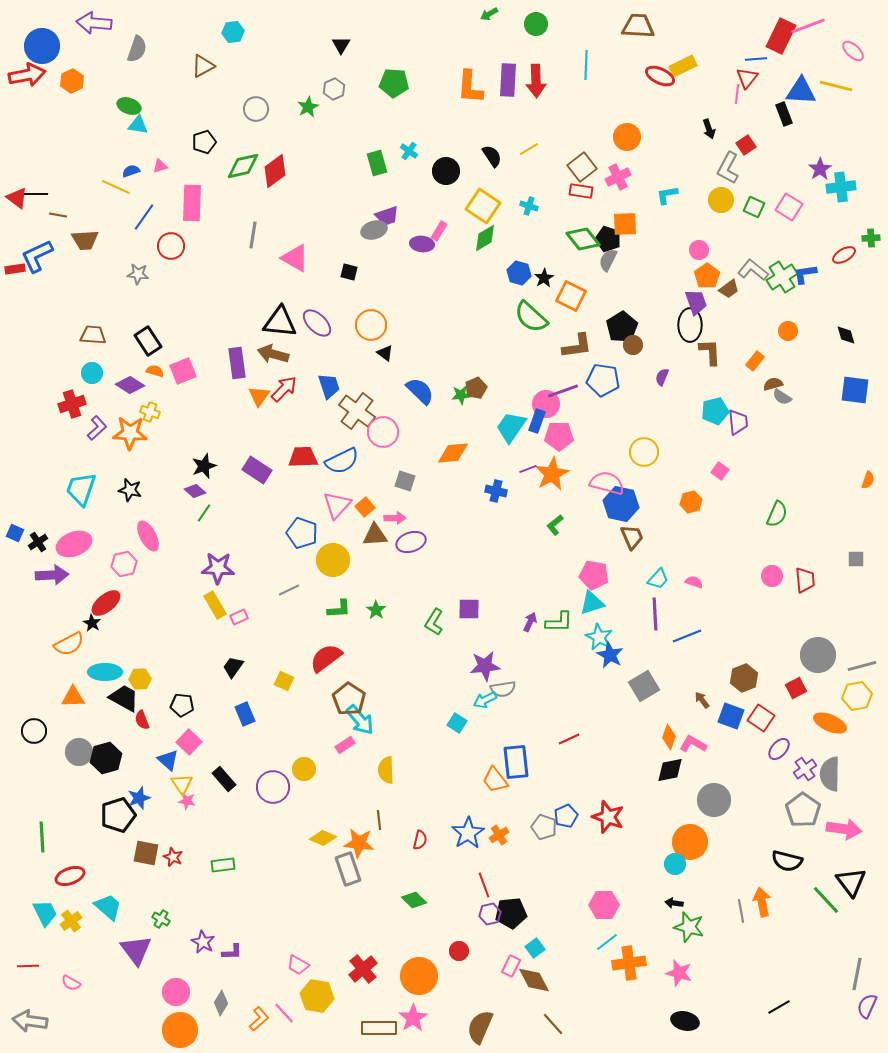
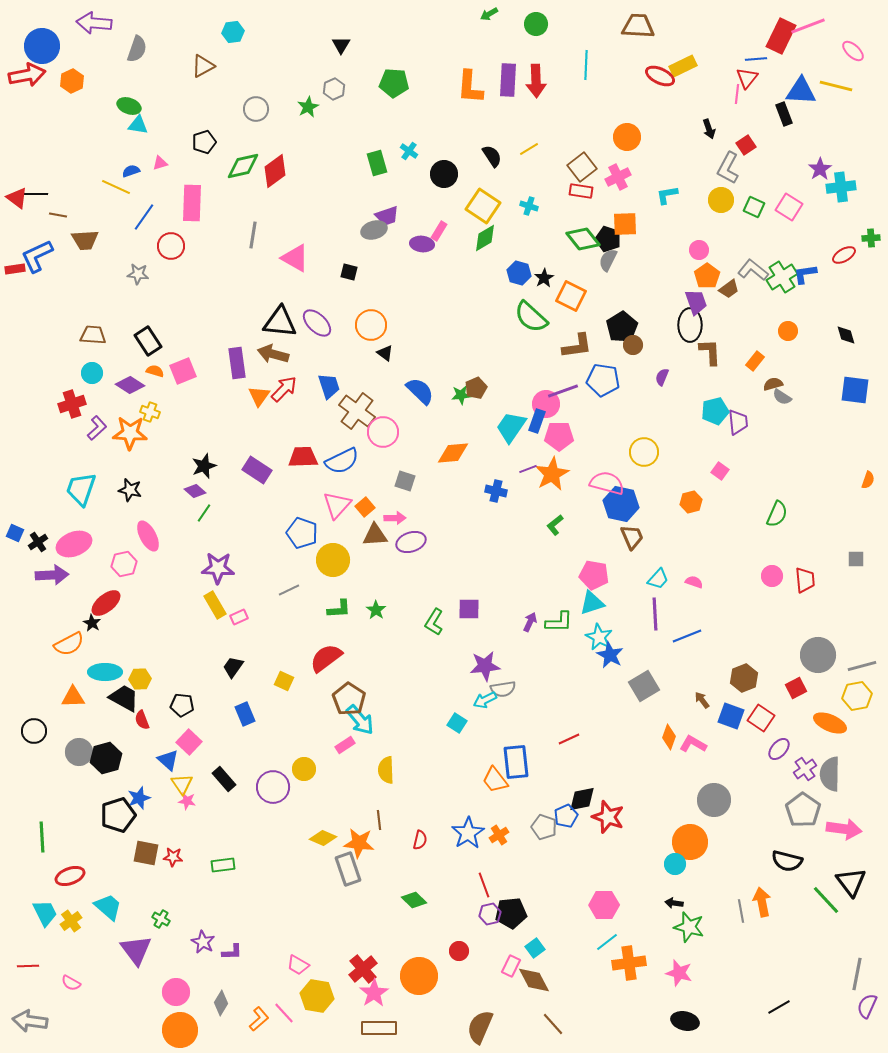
pink triangle at (160, 166): moved 3 px up
black circle at (446, 171): moved 2 px left, 3 px down
black diamond at (670, 770): moved 88 px left, 29 px down
red star at (173, 857): rotated 18 degrees counterclockwise
pink star at (413, 1018): moved 39 px left, 25 px up
